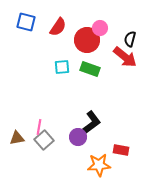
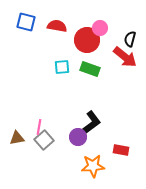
red semicircle: moved 1 px left, 1 px up; rotated 114 degrees counterclockwise
orange star: moved 6 px left, 1 px down
